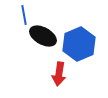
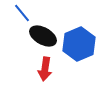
blue line: moved 2 px left, 2 px up; rotated 30 degrees counterclockwise
red arrow: moved 14 px left, 5 px up
